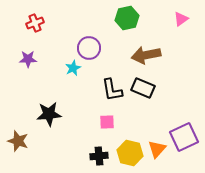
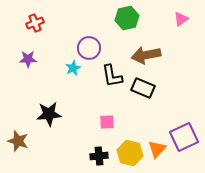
black L-shape: moved 14 px up
